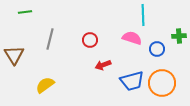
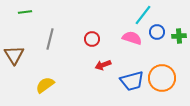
cyan line: rotated 40 degrees clockwise
red circle: moved 2 px right, 1 px up
blue circle: moved 17 px up
orange circle: moved 5 px up
